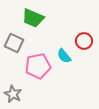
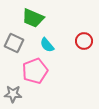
cyan semicircle: moved 17 px left, 11 px up
pink pentagon: moved 3 px left, 5 px down; rotated 10 degrees counterclockwise
gray star: rotated 24 degrees counterclockwise
